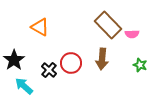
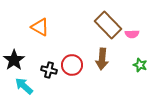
red circle: moved 1 px right, 2 px down
black cross: rotated 28 degrees counterclockwise
